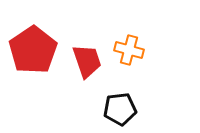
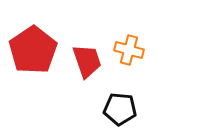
black pentagon: rotated 12 degrees clockwise
